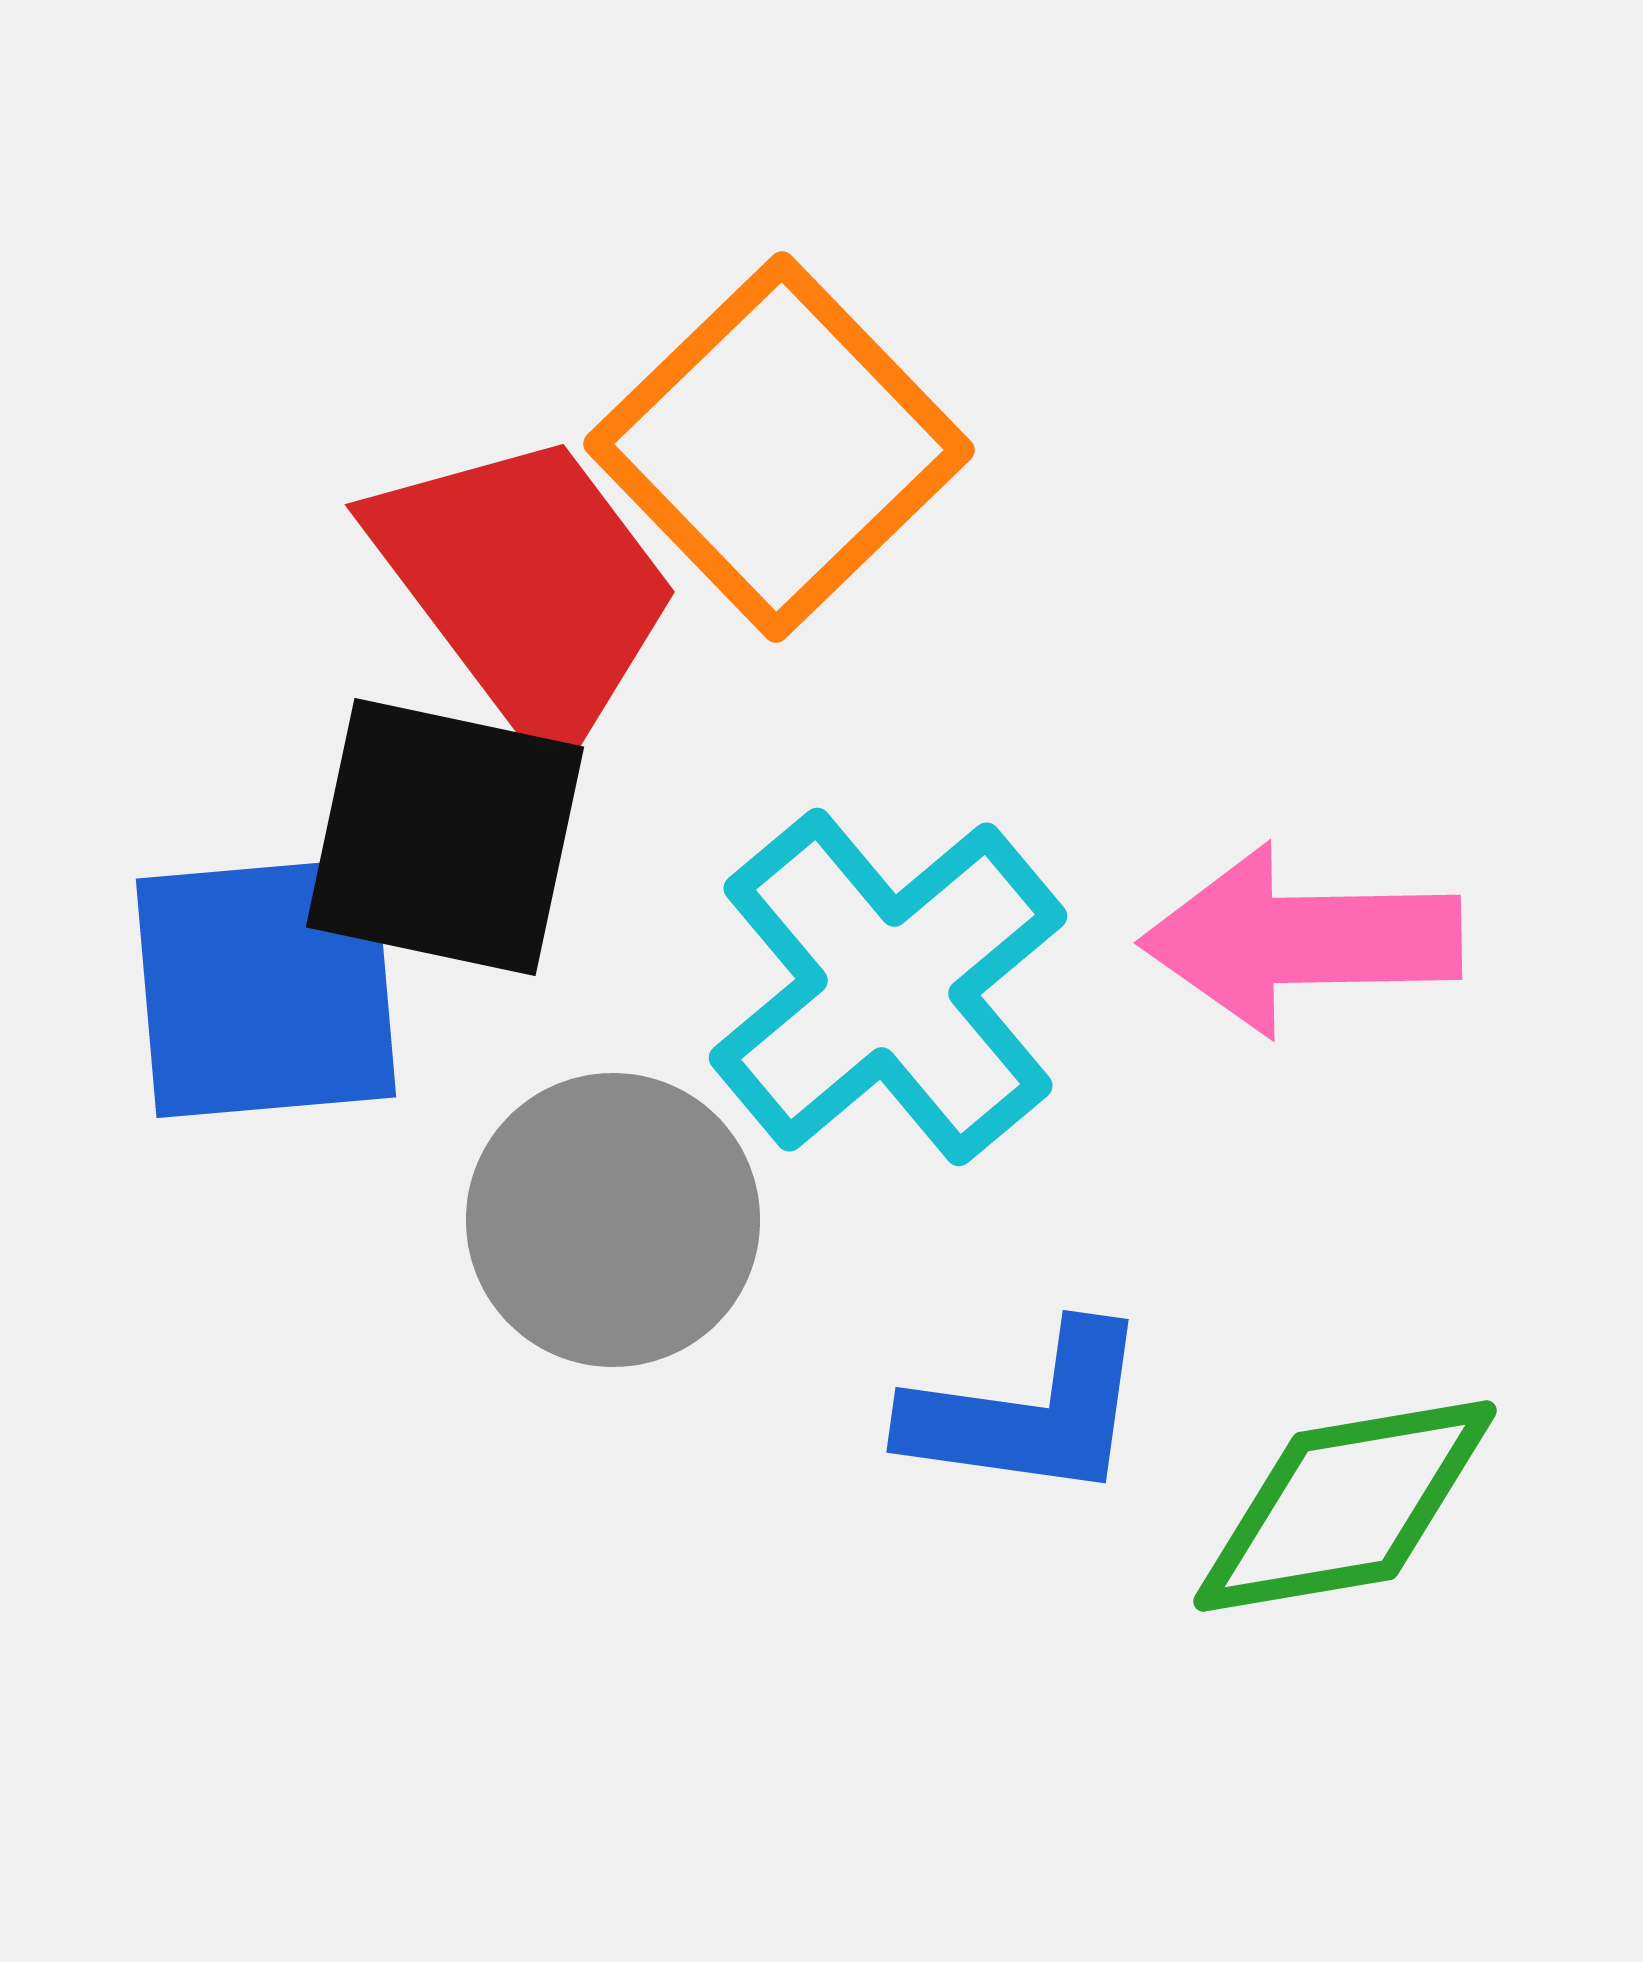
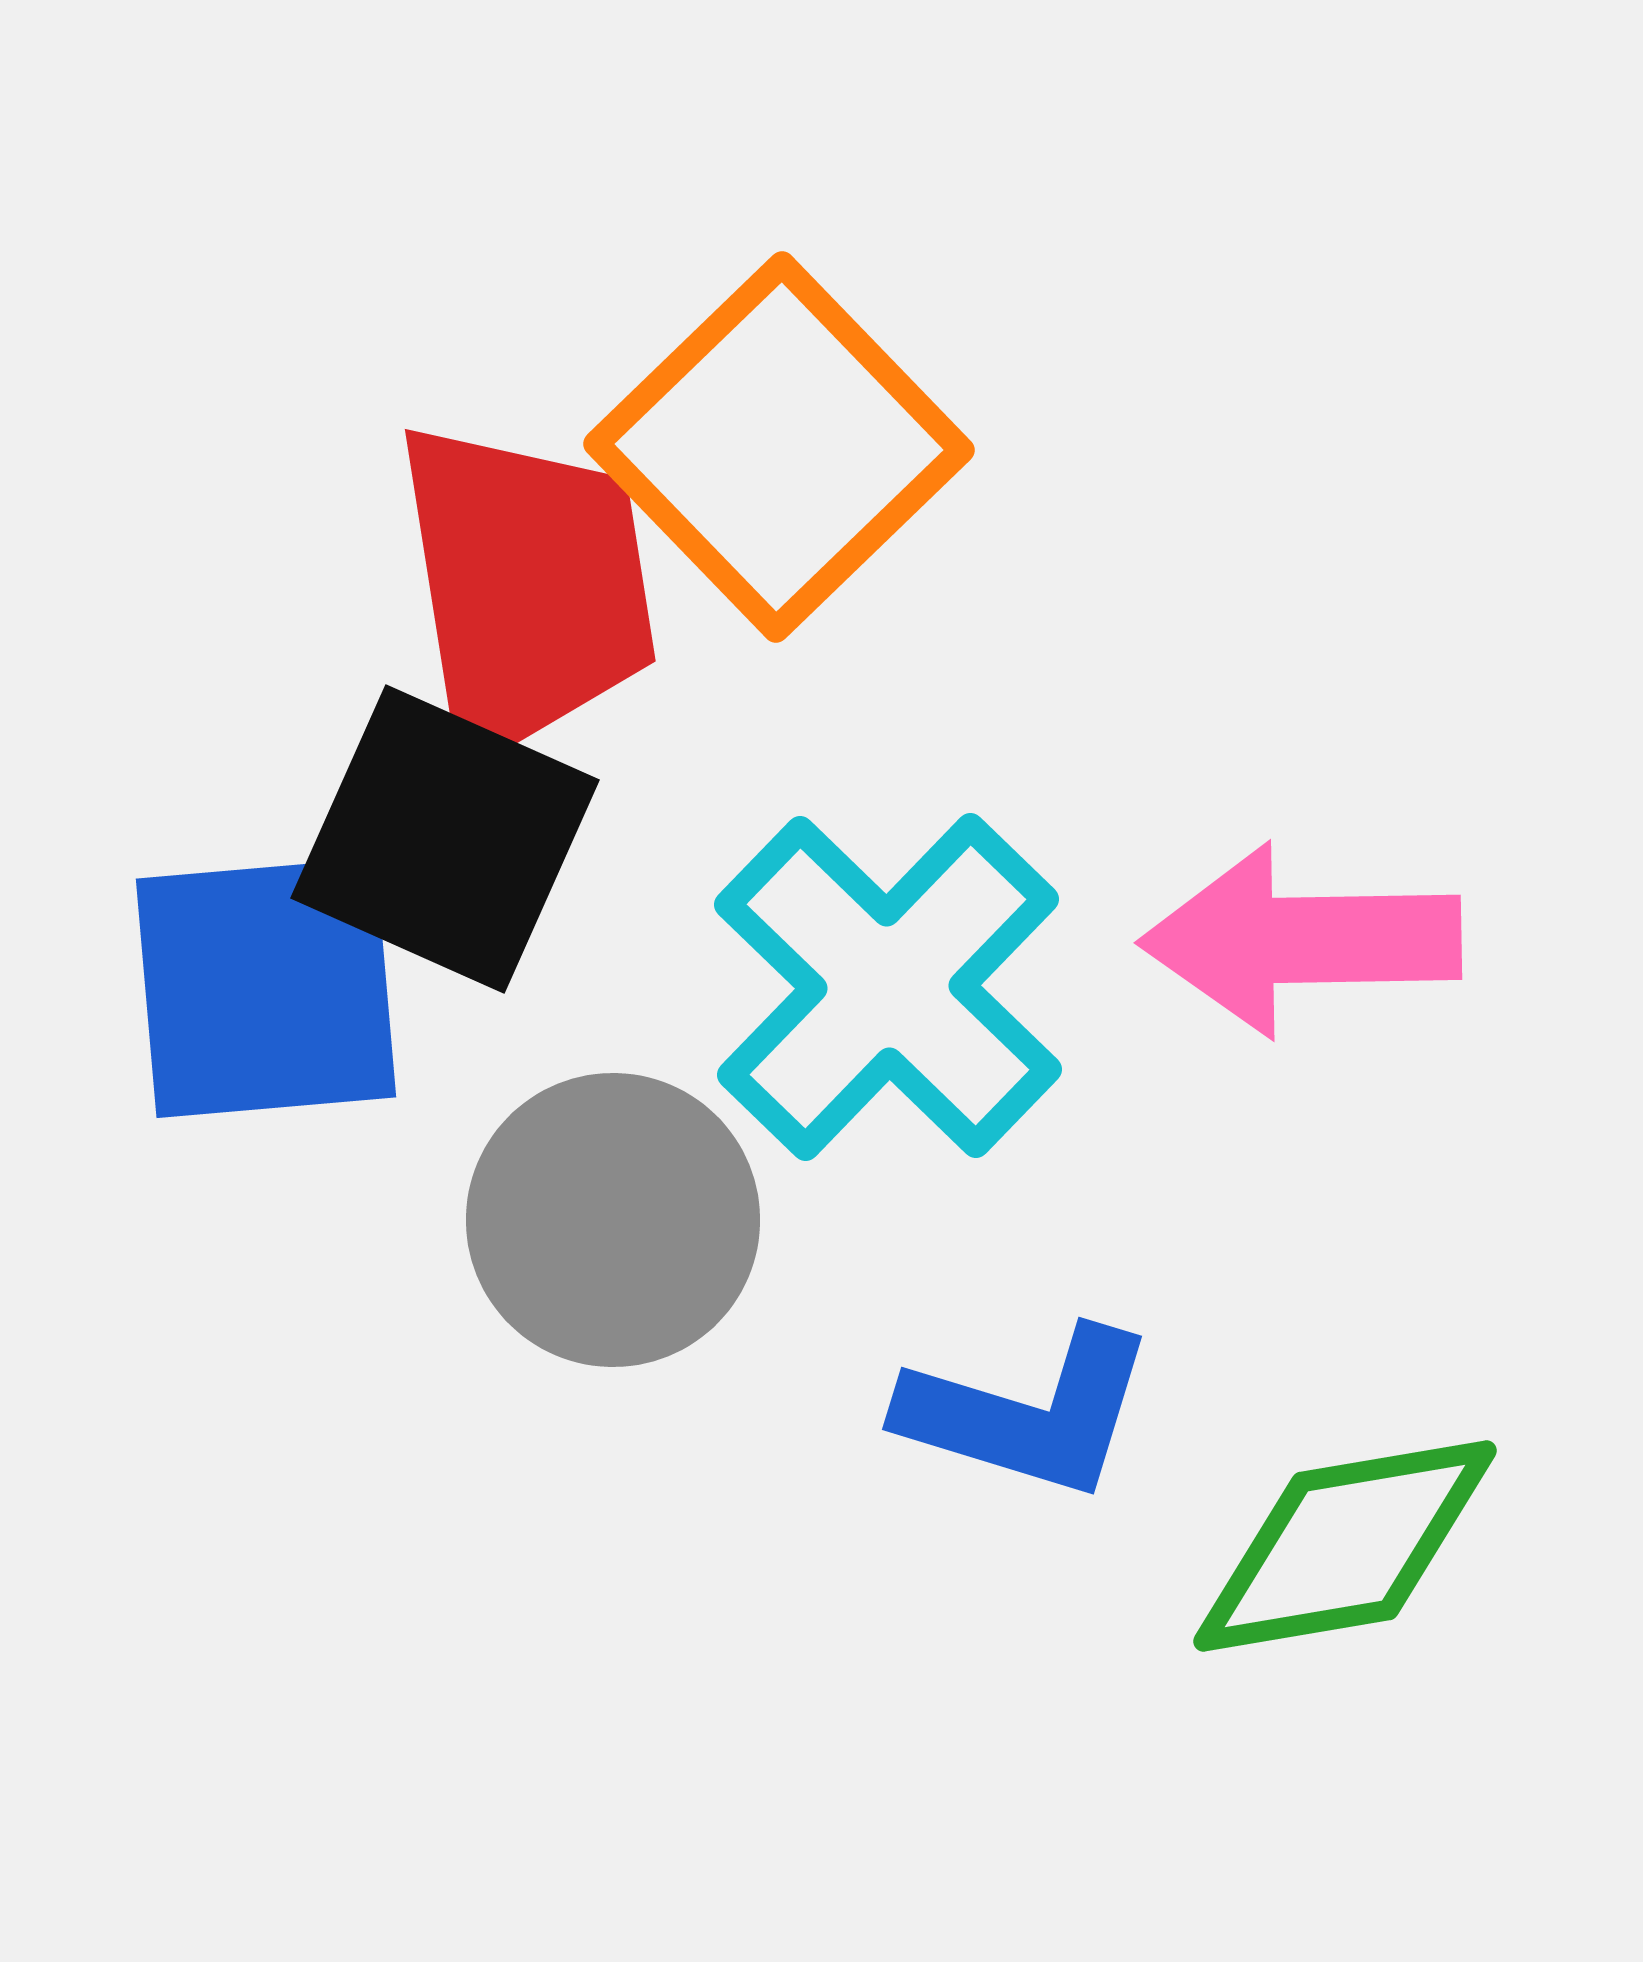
red trapezoid: rotated 28 degrees clockwise
black square: moved 2 px down; rotated 12 degrees clockwise
cyan cross: rotated 6 degrees counterclockwise
blue L-shape: rotated 9 degrees clockwise
green diamond: moved 40 px down
